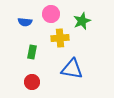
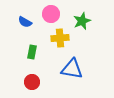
blue semicircle: rotated 24 degrees clockwise
